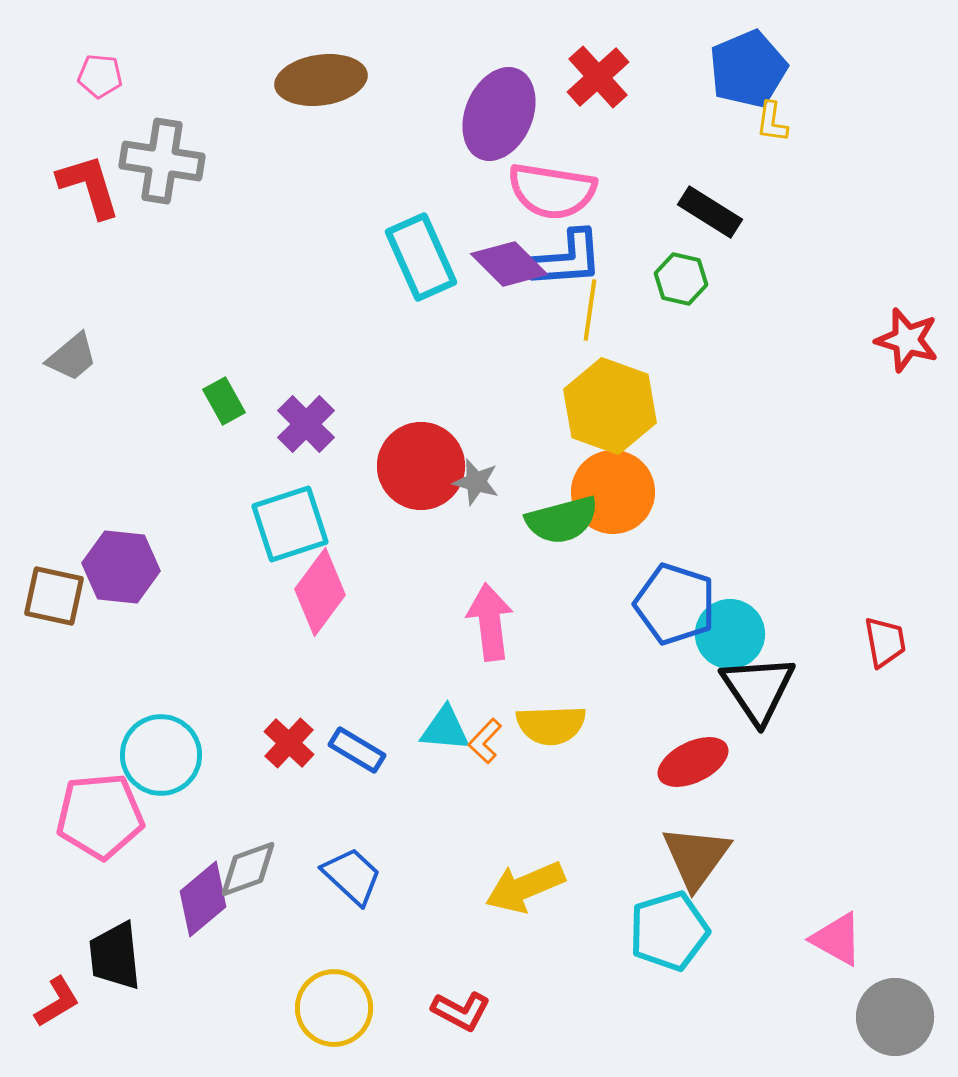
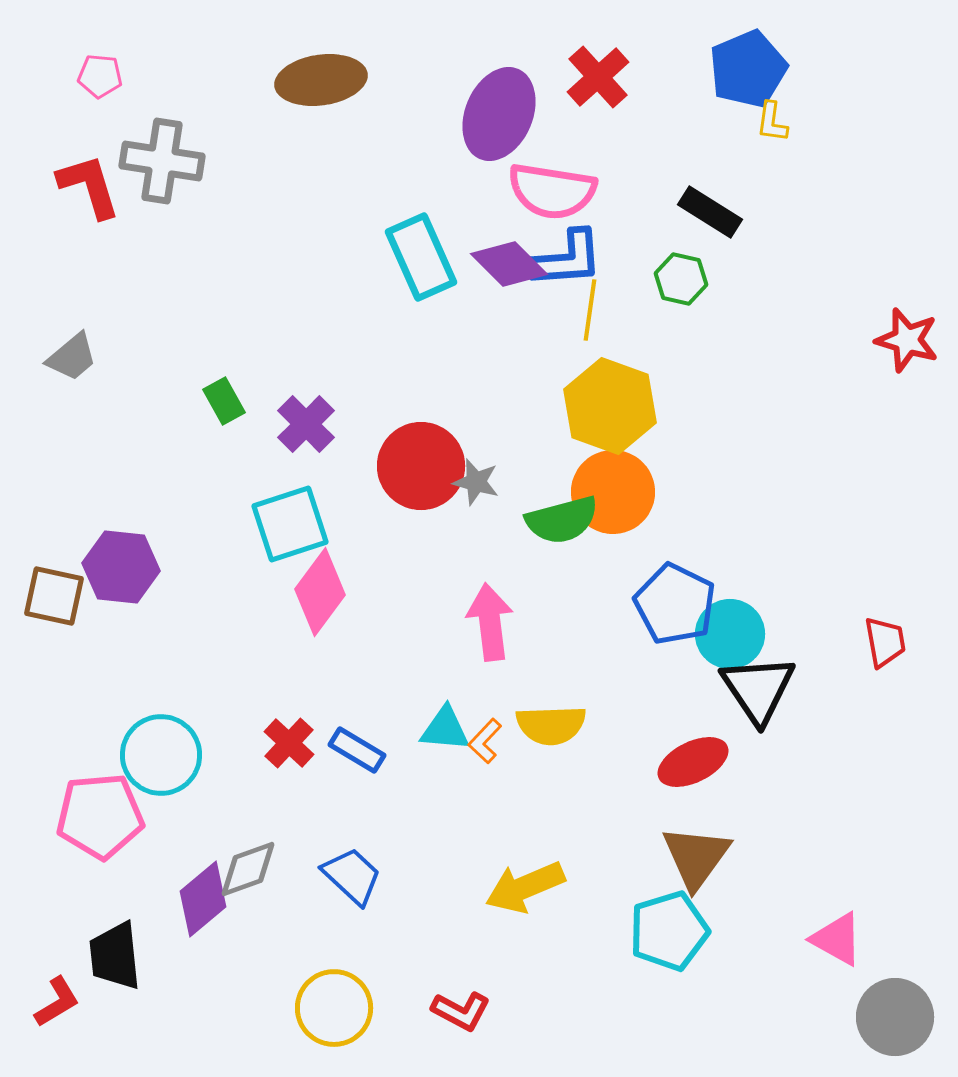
blue pentagon at (675, 604): rotated 8 degrees clockwise
